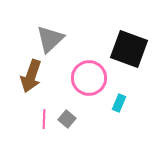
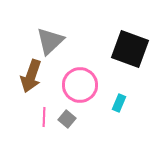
gray triangle: moved 2 px down
black square: moved 1 px right
pink circle: moved 9 px left, 7 px down
pink line: moved 2 px up
